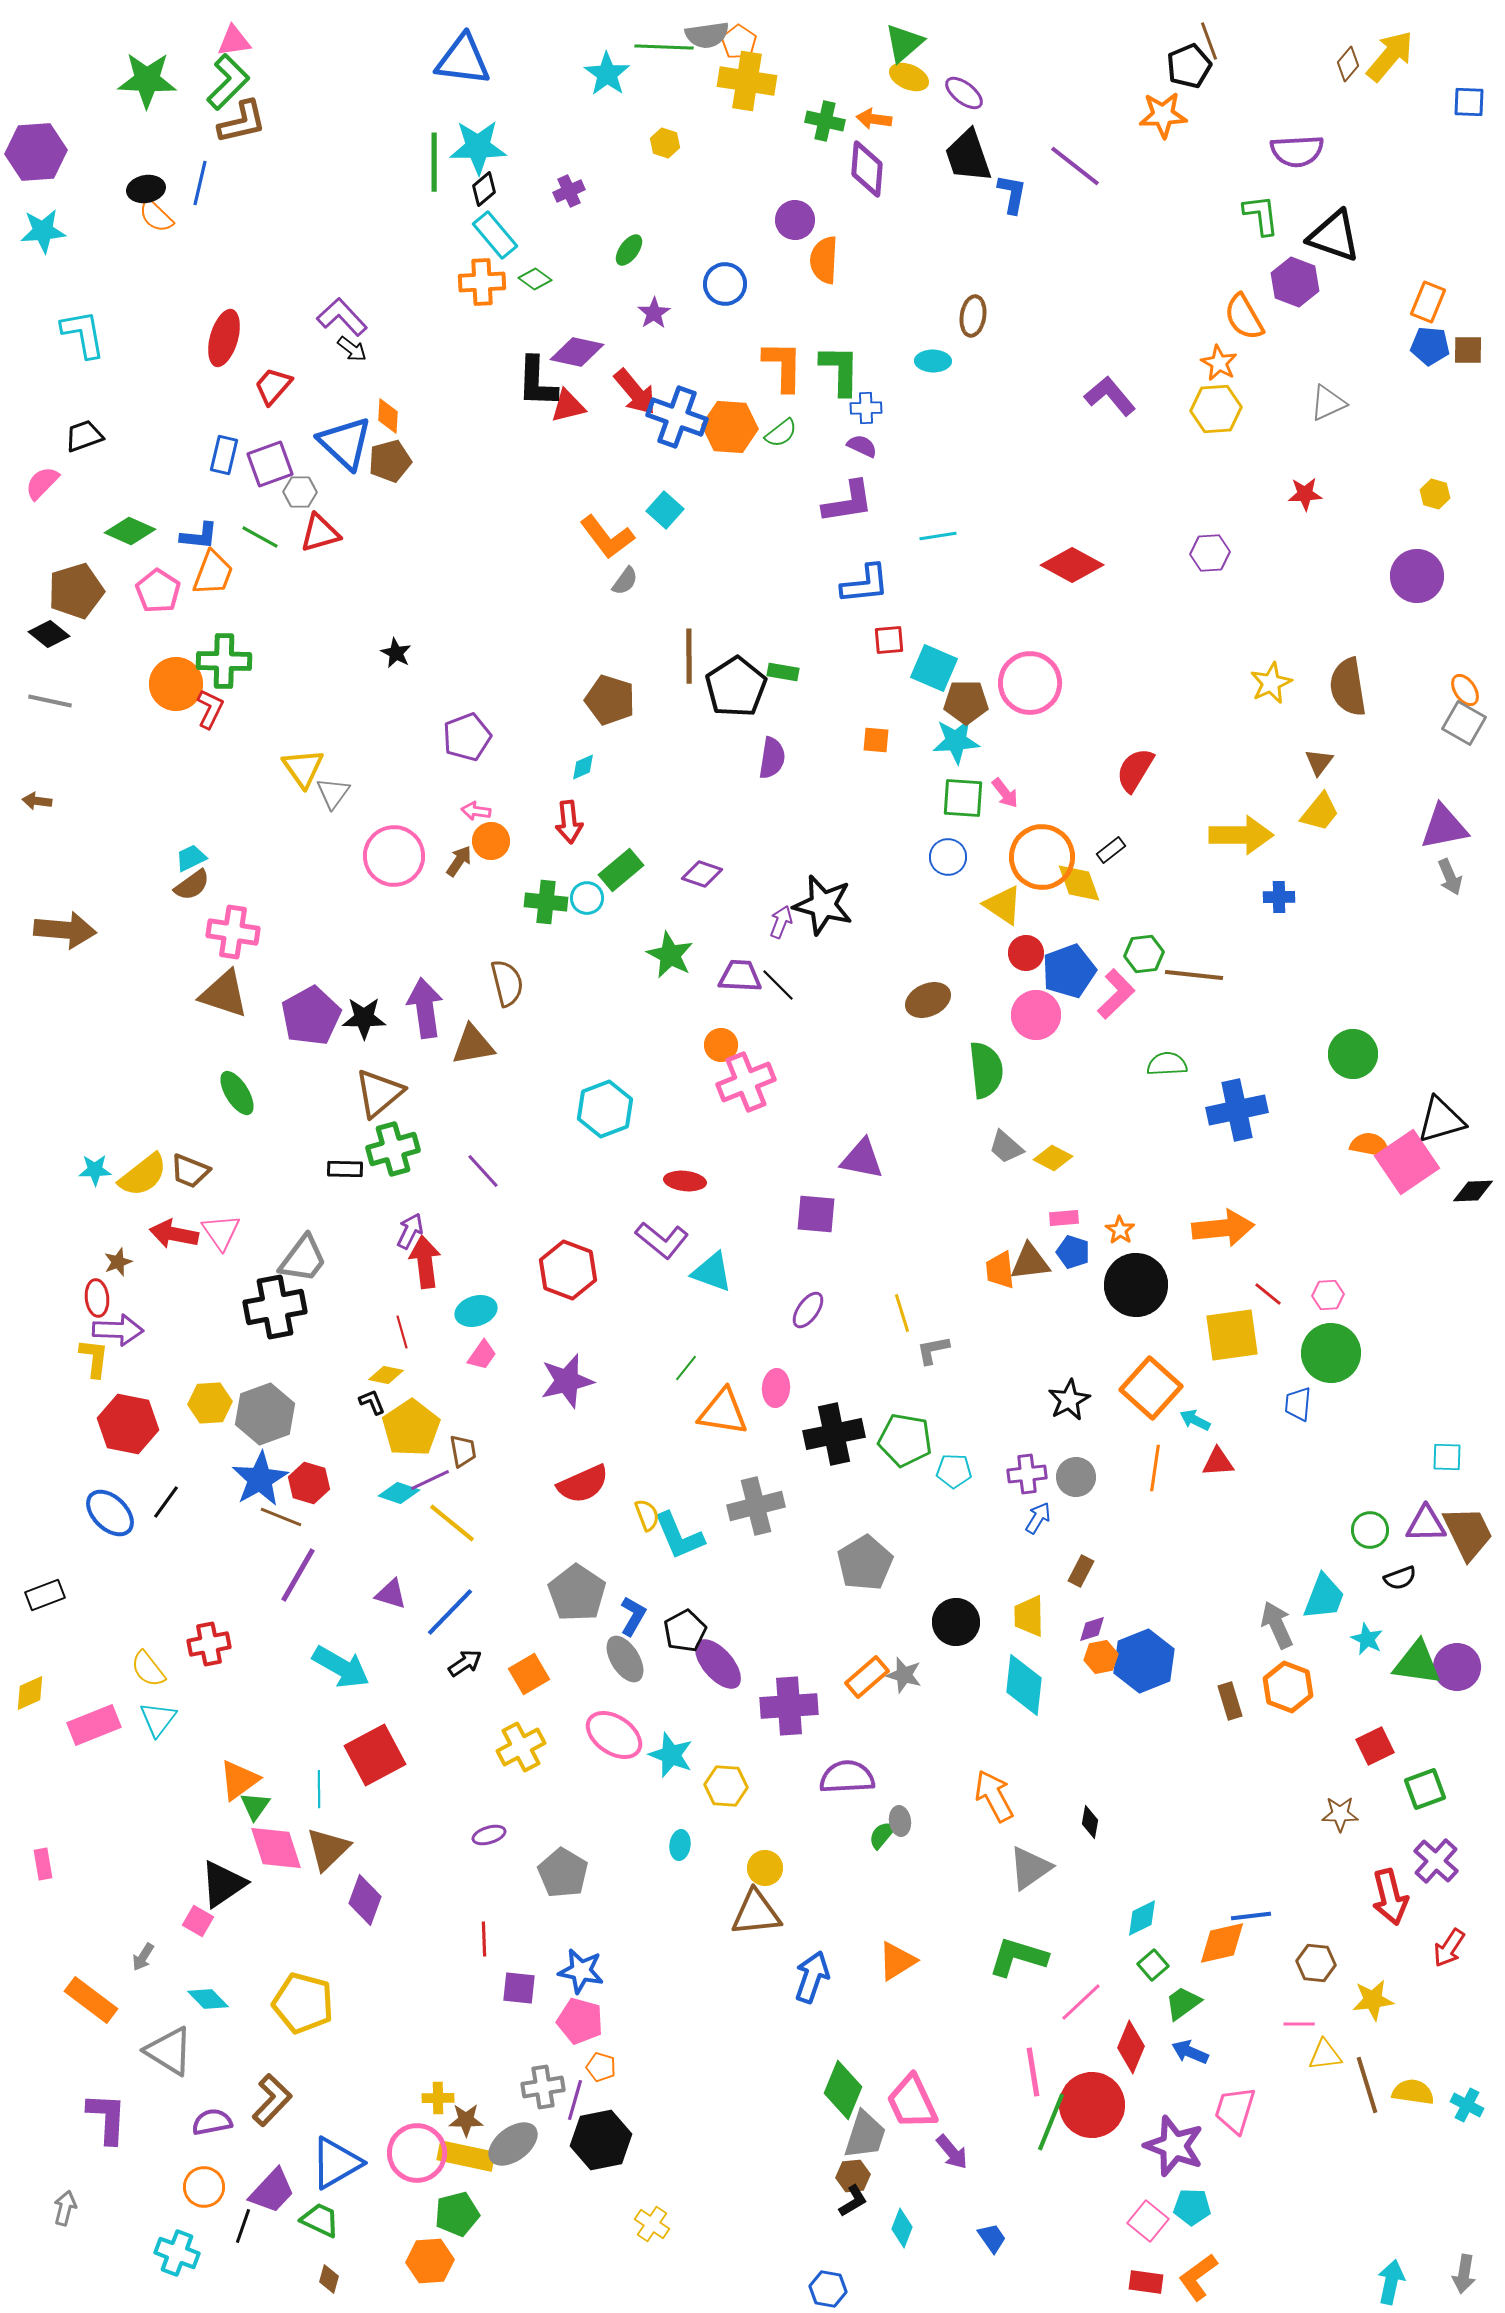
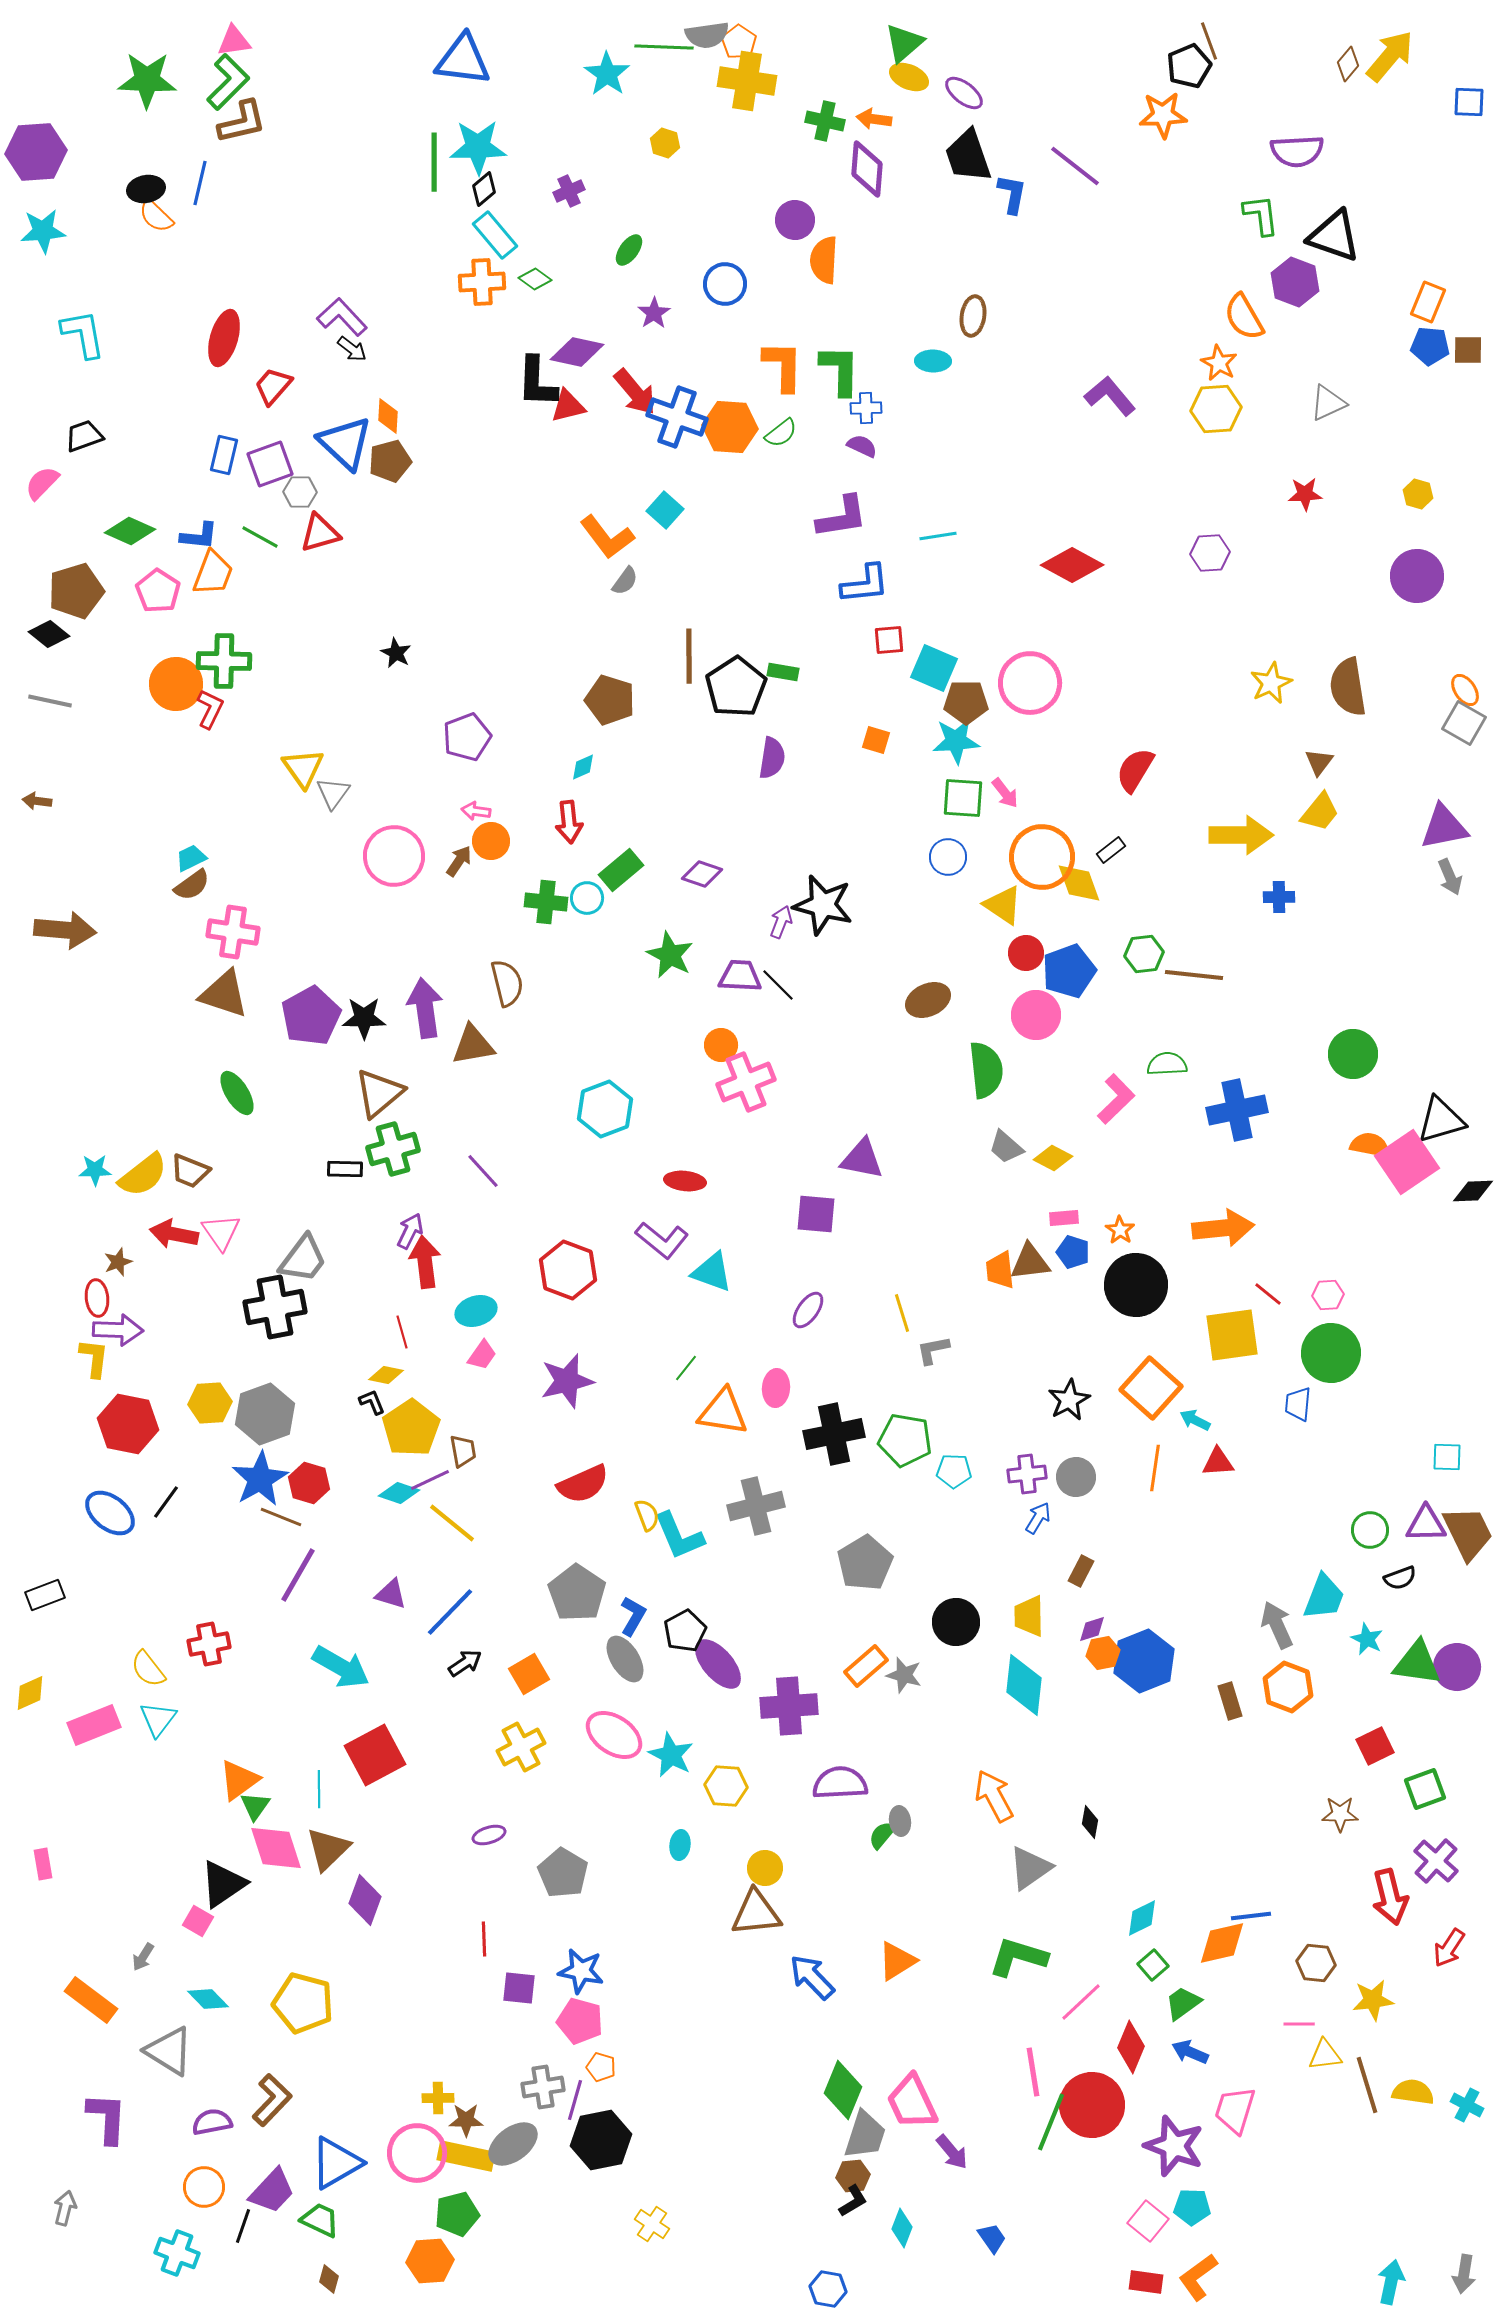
yellow hexagon at (1435, 494): moved 17 px left
purple L-shape at (848, 502): moved 6 px left, 15 px down
orange square at (876, 740): rotated 12 degrees clockwise
pink L-shape at (1116, 994): moved 105 px down
blue ellipse at (110, 1513): rotated 6 degrees counterclockwise
orange hexagon at (1101, 1657): moved 2 px right, 4 px up
orange rectangle at (867, 1677): moved 1 px left, 11 px up
cyan star at (671, 1755): rotated 6 degrees clockwise
purple semicircle at (847, 1777): moved 7 px left, 6 px down
blue arrow at (812, 1977): rotated 63 degrees counterclockwise
